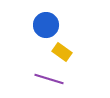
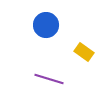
yellow rectangle: moved 22 px right
